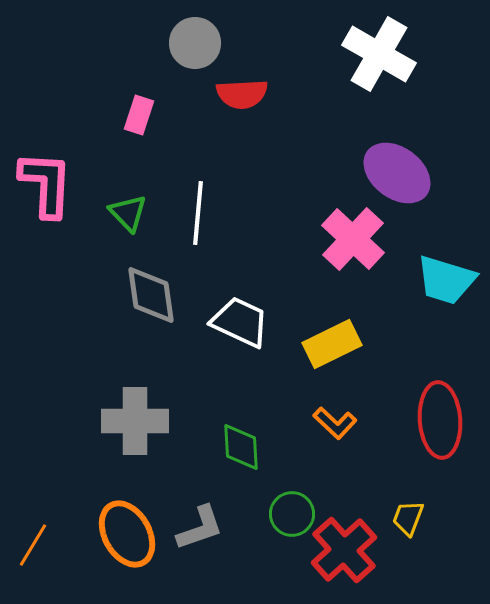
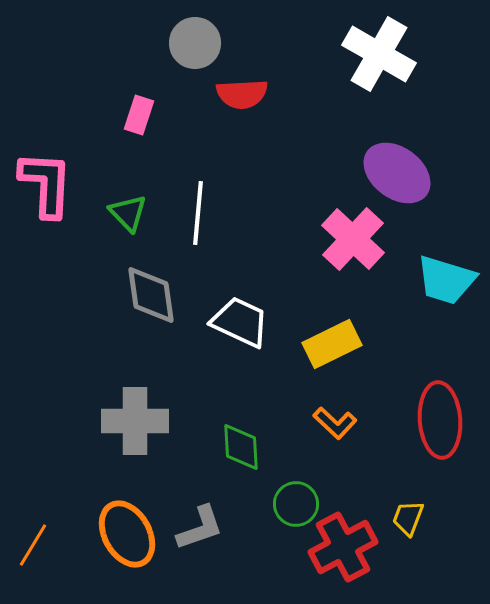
green circle: moved 4 px right, 10 px up
red cross: moved 1 px left, 3 px up; rotated 14 degrees clockwise
